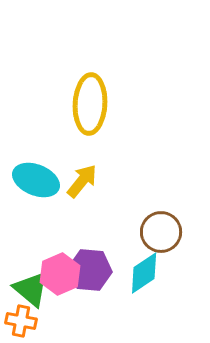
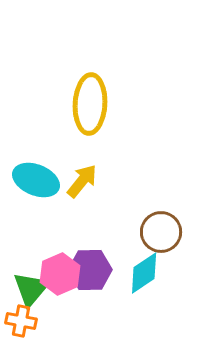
purple hexagon: rotated 6 degrees counterclockwise
green triangle: rotated 30 degrees clockwise
